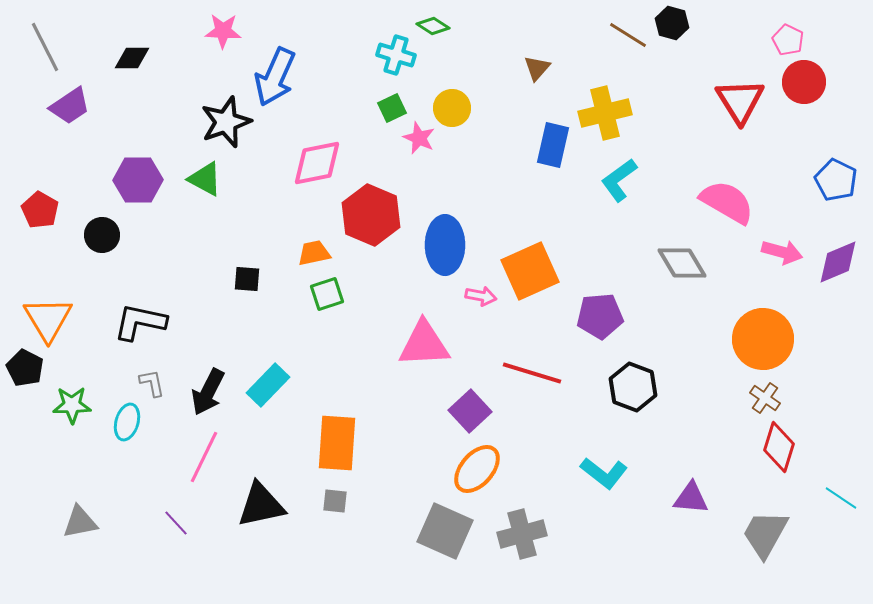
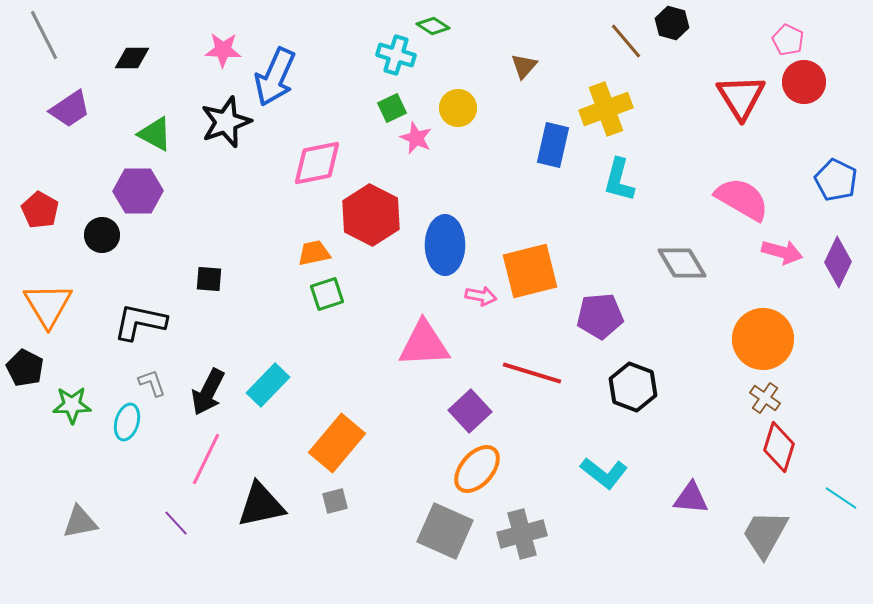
pink star at (223, 31): moved 19 px down
brown line at (628, 35): moved 2 px left, 6 px down; rotated 18 degrees clockwise
gray line at (45, 47): moved 1 px left, 12 px up
brown triangle at (537, 68): moved 13 px left, 2 px up
red triangle at (740, 101): moved 1 px right, 4 px up
purple trapezoid at (70, 106): moved 3 px down
yellow circle at (452, 108): moved 6 px right
yellow cross at (605, 113): moved 1 px right, 4 px up; rotated 6 degrees counterclockwise
pink star at (419, 138): moved 3 px left
green triangle at (205, 179): moved 50 px left, 45 px up
purple hexagon at (138, 180): moved 11 px down
cyan L-shape at (619, 180): rotated 39 degrees counterclockwise
pink semicircle at (727, 202): moved 15 px right, 3 px up
red hexagon at (371, 215): rotated 4 degrees clockwise
purple diamond at (838, 262): rotated 42 degrees counterclockwise
orange square at (530, 271): rotated 10 degrees clockwise
black square at (247, 279): moved 38 px left
orange triangle at (48, 319): moved 14 px up
gray L-shape at (152, 383): rotated 8 degrees counterclockwise
orange rectangle at (337, 443): rotated 36 degrees clockwise
pink line at (204, 457): moved 2 px right, 2 px down
gray square at (335, 501): rotated 20 degrees counterclockwise
